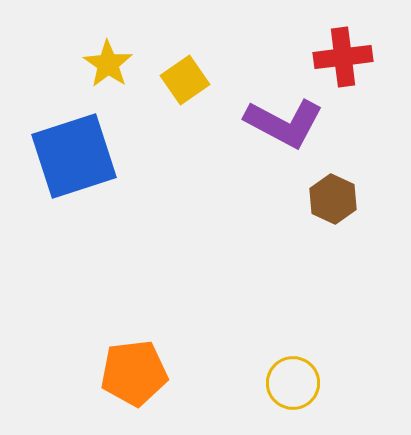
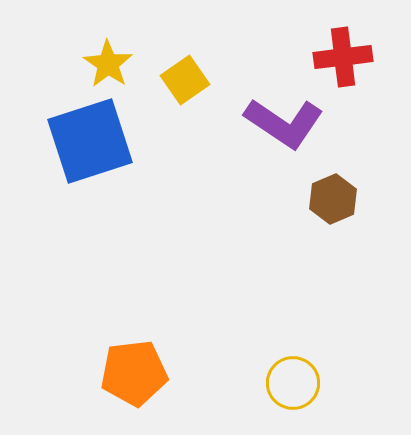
purple L-shape: rotated 6 degrees clockwise
blue square: moved 16 px right, 15 px up
brown hexagon: rotated 12 degrees clockwise
